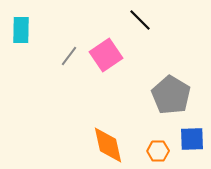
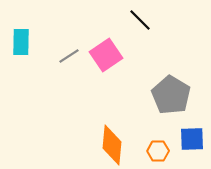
cyan rectangle: moved 12 px down
gray line: rotated 20 degrees clockwise
orange diamond: moved 4 px right; rotated 18 degrees clockwise
